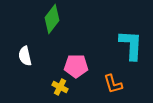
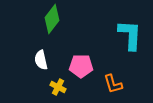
cyan L-shape: moved 1 px left, 10 px up
white semicircle: moved 16 px right, 4 px down
pink pentagon: moved 5 px right
yellow cross: moved 2 px left
